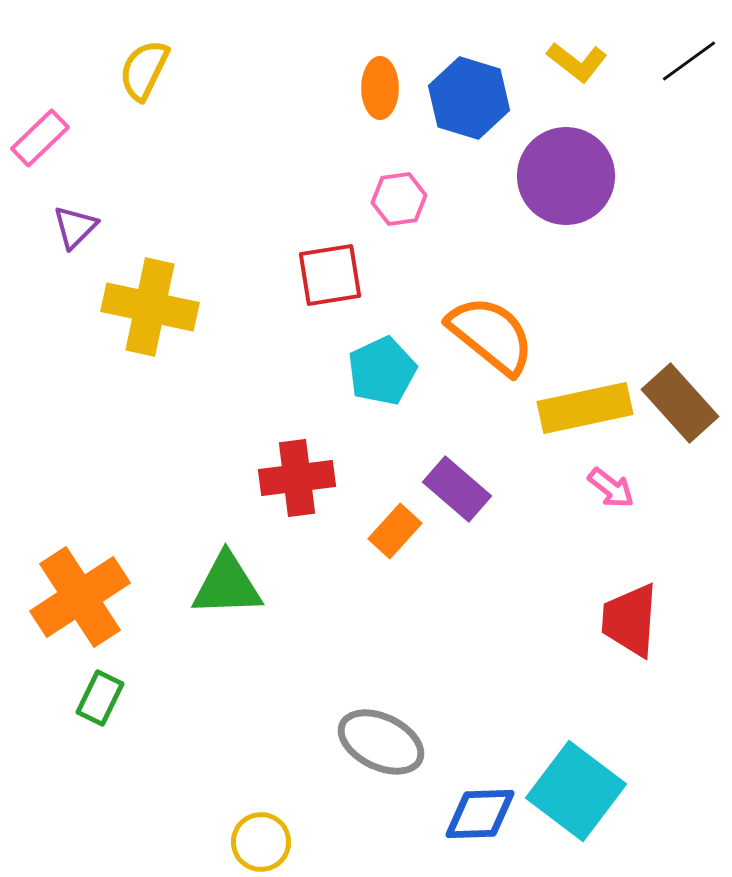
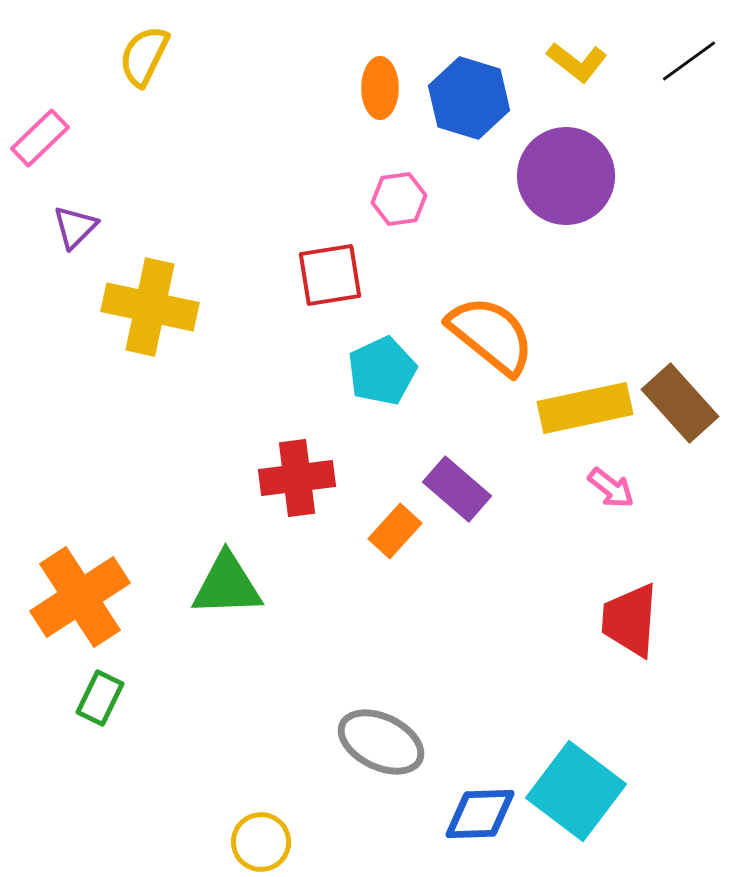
yellow semicircle: moved 14 px up
